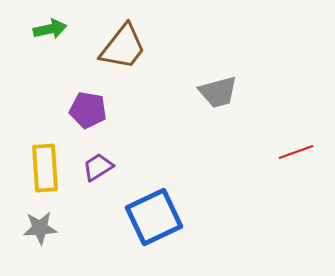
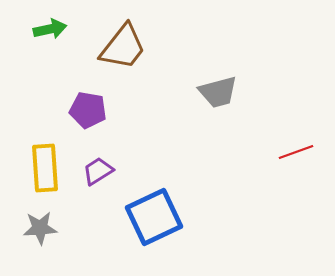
purple trapezoid: moved 4 px down
